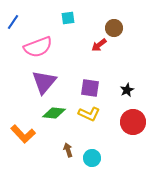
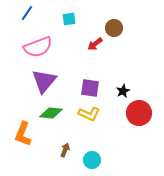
cyan square: moved 1 px right, 1 px down
blue line: moved 14 px right, 9 px up
red arrow: moved 4 px left, 1 px up
purple triangle: moved 1 px up
black star: moved 4 px left, 1 px down
green diamond: moved 3 px left
red circle: moved 6 px right, 9 px up
orange L-shape: rotated 65 degrees clockwise
brown arrow: moved 3 px left; rotated 40 degrees clockwise
cyan circle: moved 2 px down
